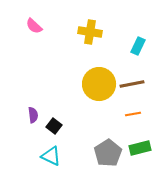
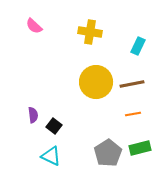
yellow circle: moved 3 px left, 2 px up
